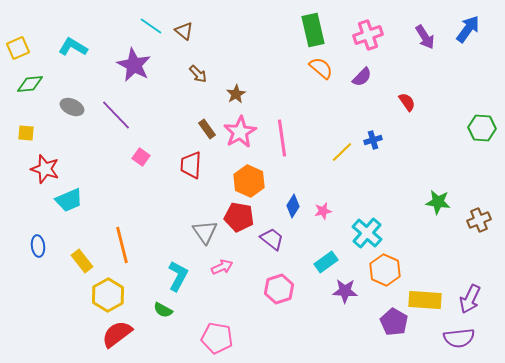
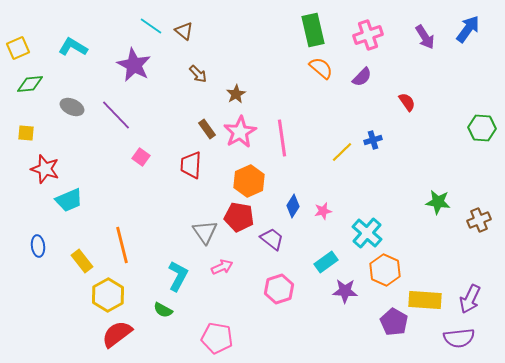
orange hexagon at (249, 181): rotated 12 degrees clockwise
